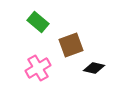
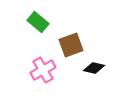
pink cross: moved 5 px right, 2 px down
